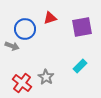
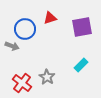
cyan rectangle: moved 1 px right, 1 px up
gray star: moved 1 px right
